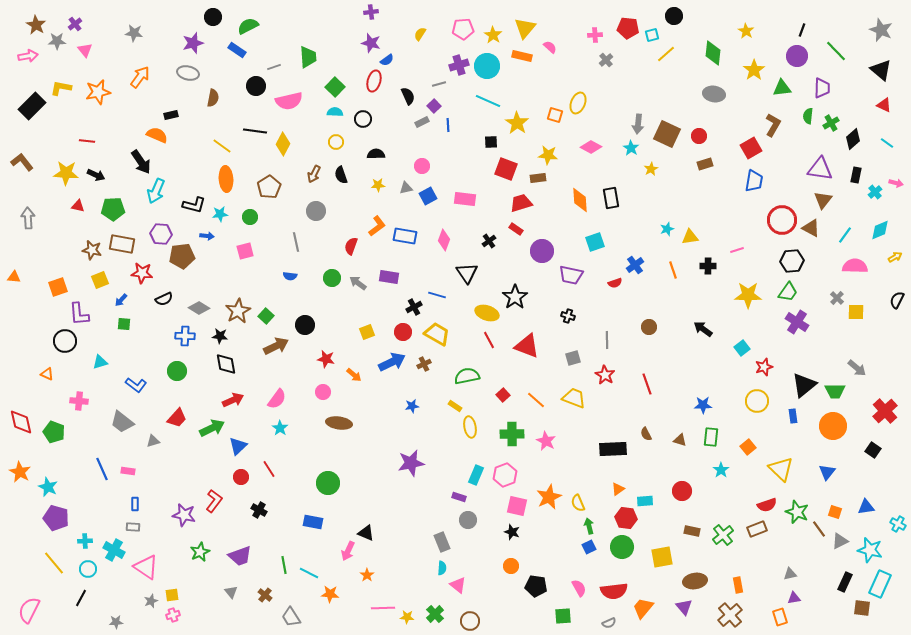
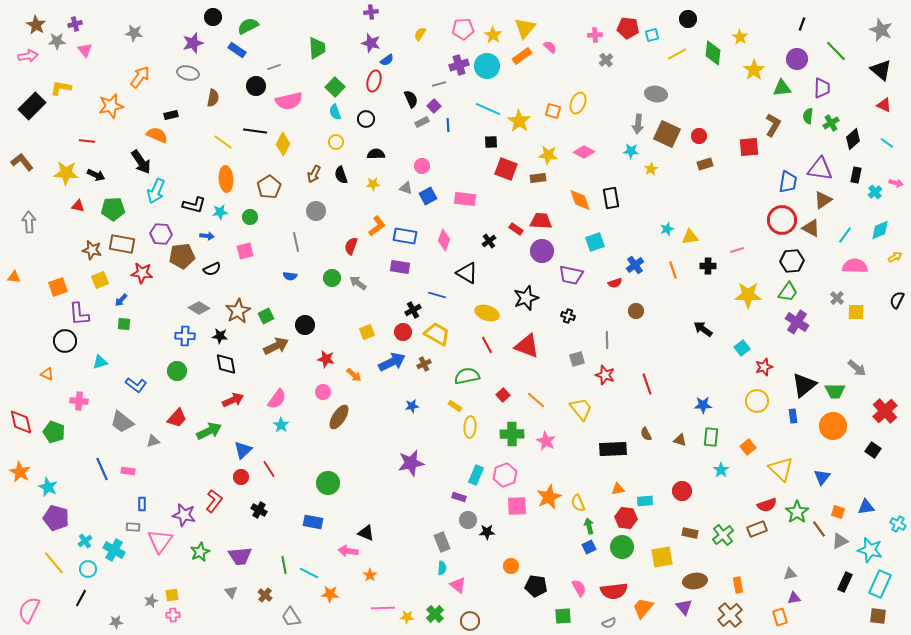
black circle at (674, 16): moved 14 px right, 3 px down
purple cross at (75, 24): rotated 24 degrees clockwise
black line at (802, 30): moved 6 px up
yellow star at (746, 31): moved 6 px left, 6 px down
yellow line at (666, 54): moved 11 px right; rotated 12 degrees clockwise
orange rectangle at (522, 56): rotated 48 degrees counterclockwise
purple circle at (797, 56): moved 3 px down
green trapezoid at (308, 57): moved 9 px right, 9 px up
orange star at (98, 92): moved 13 px right, 14 px down
gray ellipse at (714, 94): moved 58 px left
black semicircle at (408, 96): moved 3 px right, 3 px down
cyan line at (488, 101): moved 8 px down
cyan semicircle at (335, 112): rotated 112 degrees counterclockwise
orange square at (555, 115): moved 2 px left, 4 px up
black circle at (363, 119): moved 3 px right
yellow star at (517, 123): moved 2 px right, 2 px up
yellow line at (222, 146): moved 1 px right, 4 px up
pink diamond at (591, 147): moved 7 px left, 5 px down
cyan star at (631, 148): moved 3 px down; rotated 28 degrees counterclockwise
red square at (751, 148): moved 2 px left, 1 px up; rotated 25 degrees clockwise
blue trapezoid at (754, 181): moved 34 px right, 1 px down
yellow star at (378, 185): moved 5 px left, 1 px up
gray triangle at (406, 188): rotated 32 degrees clockwise
orange diamond at (580, 200): rotated 15 degrees counterclockwise
brown triangle at (823, 200): rotated 18 degrees clockwise
red trapezoid at (521, 203): moved 20 px right, 18 px down; rotated 20 degrees clockwise
cyan star at (220, 214): moved 2 px up
gray arrow at (28, 218): moved 1 px right, 4 px down
black triangle at (467, 273): rotated 25 degrees counterclockwise
purple rectangle at (389, 277): moved 11 px right, 10 px up
black star at (515, 297): moved 11 px right, 1 px down; rotated 15 degrees clockwise
black semicircle at (164, 299): moved 48 px right, 30 px up
black cross at (414, 307): moved 1 px left, 3 px down
green square at (266, 316): rotated 21 degrees clockwise
brown circle at (649, 327): moved 13 px left, 16 px up
red line at (489, 340): moved 2 px left, 5 px down
gray square at (573, 358): moved 4 px right, 1 px down
red star at (605, 375): rotated 12 degrees counterclockwise
yellow trapezoid at (574, 398): moved 7 px right, 11 px down; rotated 30 degrees clockwise
brown ellipse at (339, 423): moved 6 px up; rotated 65 degrees counterclockwise
yellow ellipse at (470, 427): rotated 15 degrees clockwise
green arrow at (212, 428): moved 3 px left, 3 px down
cyan star at (280, 428): moved 1 px right, 3 px up
blue triangle at (238, 446): moved 5 px right, 4 px down
blue triangle at (827, 472): moved 5 px left, 5 px down
orange triangle at (618, 489): rotated 24 degrees clockwise
blue rectangle at (135, 504): moved 7 px right
pink square at (517, 506): rotated 15 degrees counterclockwise
green star at (797, 512): rotated 15 degrees clockwise
orange square at (835, 512): moved 3 px right
brown rectangle at (692, 531): moved 2 px left, 2 px down
black star at (512, 532): moved 25 px left; rotated 21 degrees counterclockwise
cyan cross at (85, 541): rotated 32 degrees counterclockwise
pink arrow at (348, 551): rotated 72 degrees clockwise
purple trapezoid at (240, 556): rotated 15 degrees clockwise
pink triangle at (146, 567): moved 14 px right, 26 px up; rotated 32 degrees clockwise
orange star at (367, 575): moved 3 px right
brown square at (862, 608): moved 16 px right, 8 px down
pink cross at (173, 615): rotated 16 degrees clockwise
